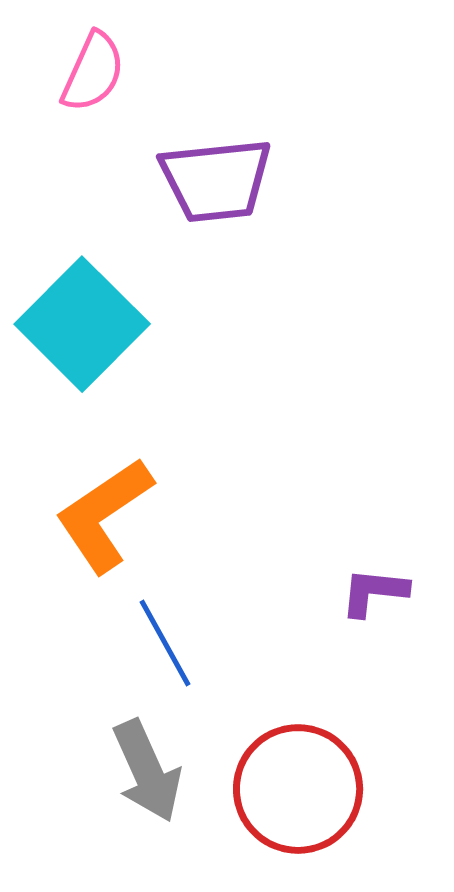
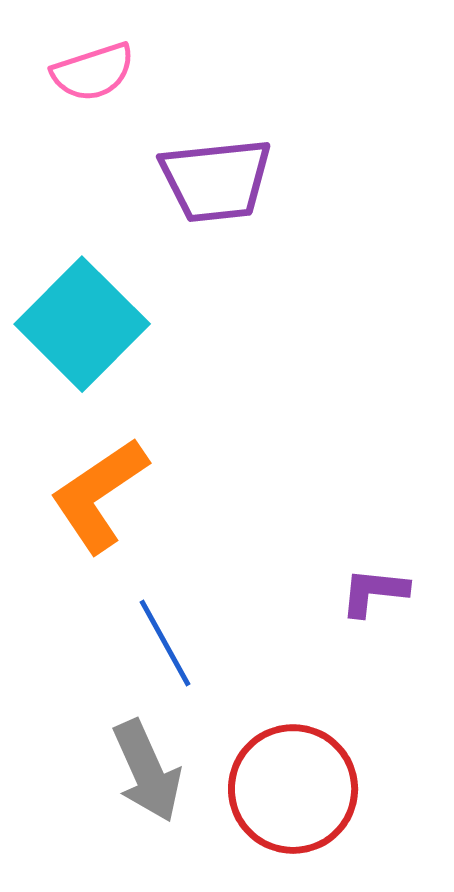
pink semicircle: rotated 48 degrees clockwise
orange L-shape: moved 5 px left, 20 px up
red circle: moved 5 px left
